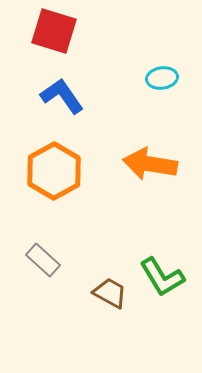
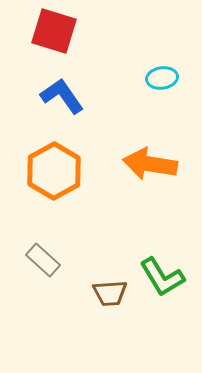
brown trapezoid: rotated 147 degrees clockwise
